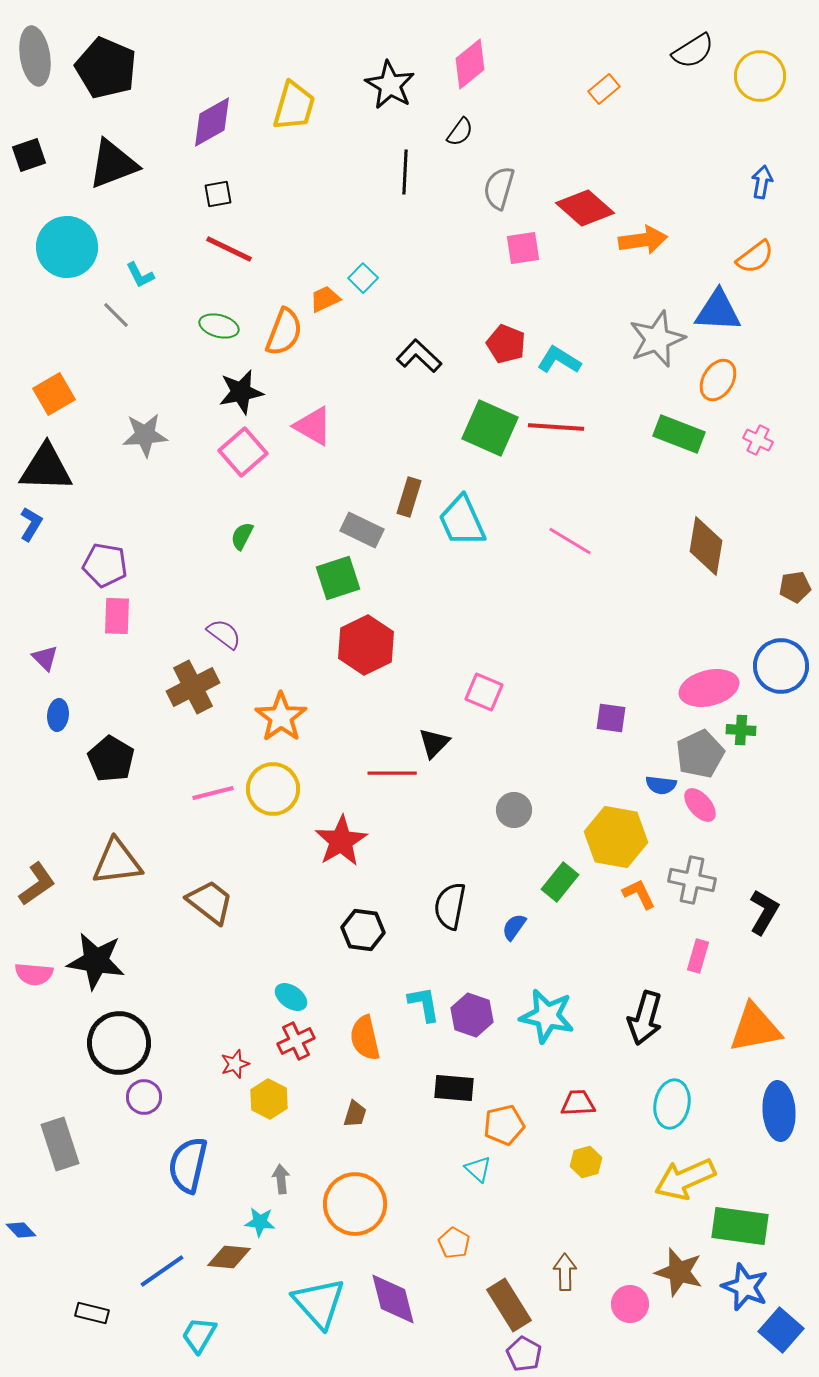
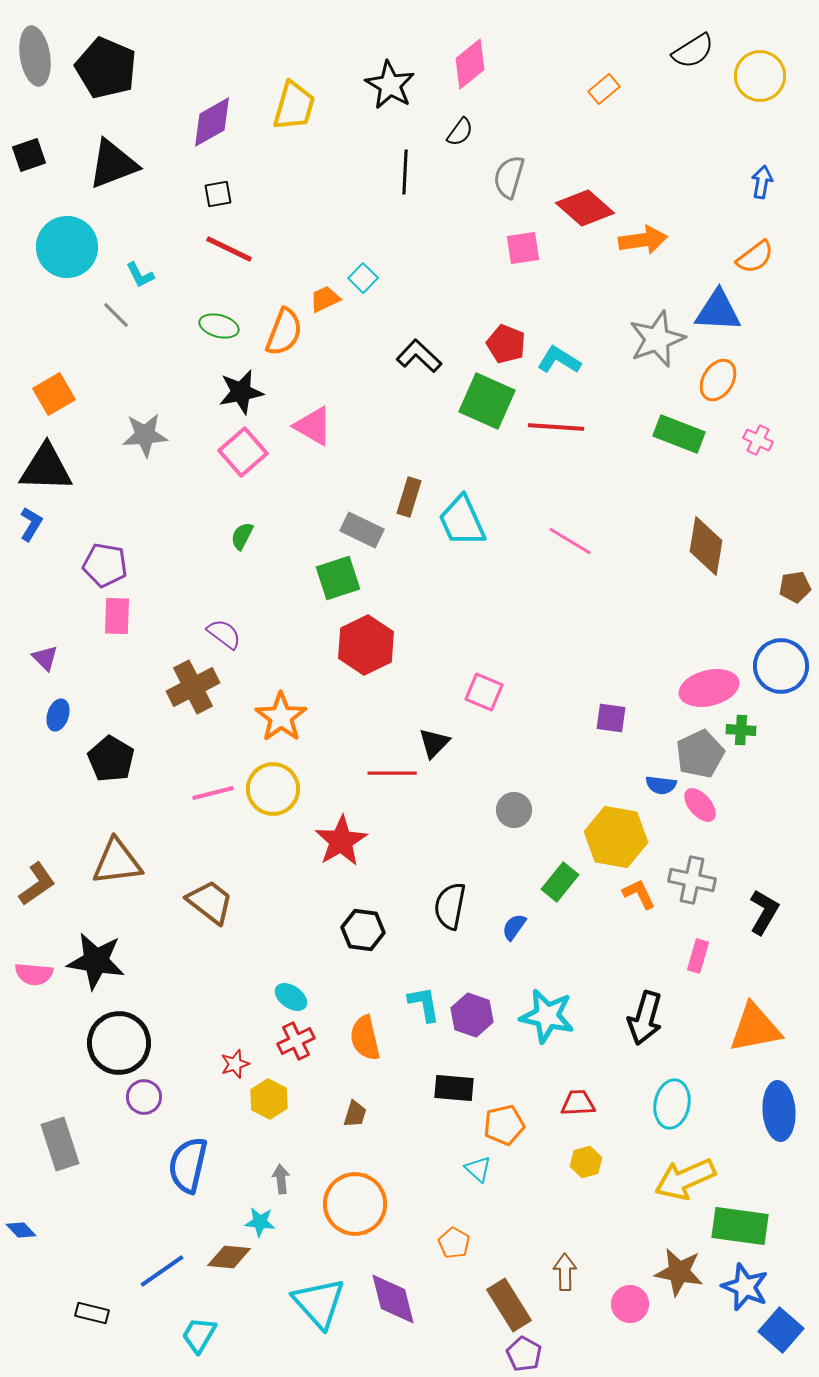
gray semicircle at (499, 188): moved 10 px right, 11 px up
green square at (490, 428): moved 3 px left, 27 px up
blue ellipse at (58, 715): rotated 12 degrees clockwise
brown star at (679, 1272): rotated 6 degrees counterclockwise
